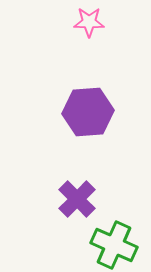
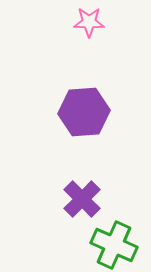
purple hexagon: moved 4 px left
purple cross: moved 5 px right
